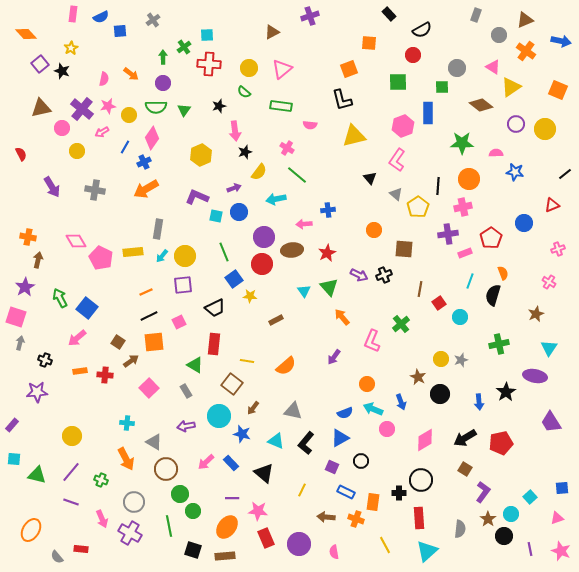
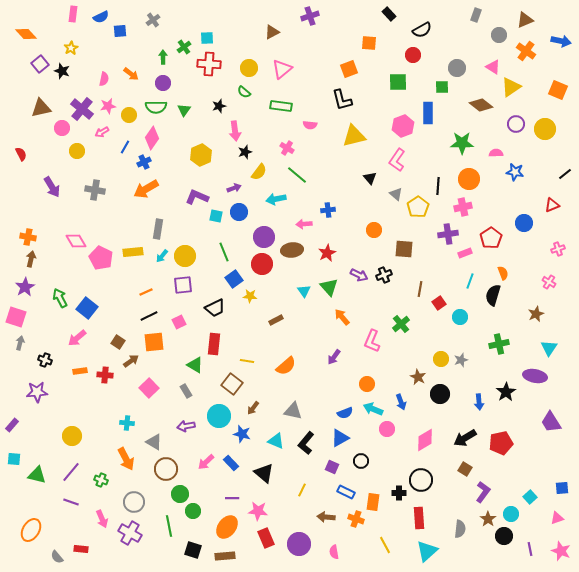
cyan square at (207, 35): moved 3 px down
brown arrow at (38, 260): moved 7 px left, 1 px up
